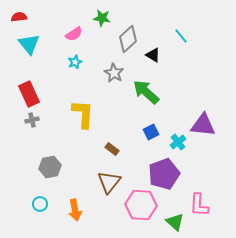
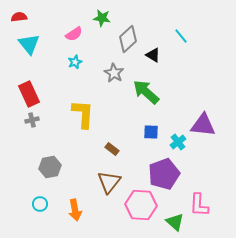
blue square: rotated 28 degrees clockwise
